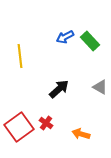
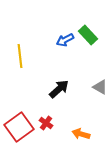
blue arrow: moved 3 px down
green rectangle: moved 2 px left, 6 px up
